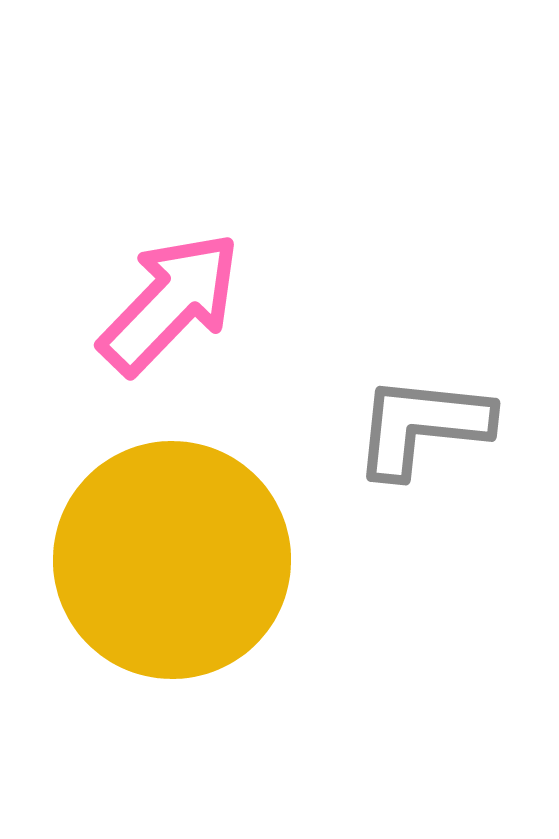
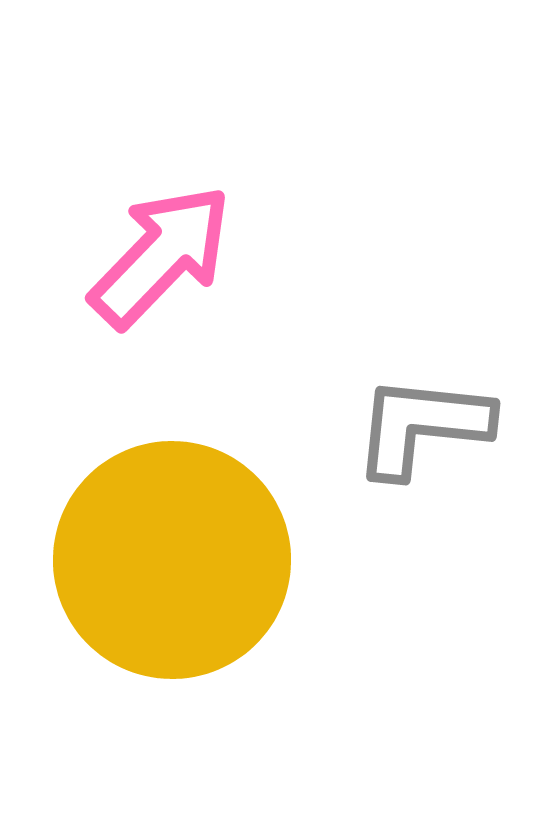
pink arrow: moved 9 px left, 47 px up
